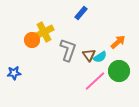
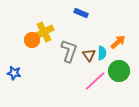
blue rectangle: rotated 72 degrees clockwise
gray L-shape: moved 1 px right, 1 px down
cyan semicircle: moved 2 px right, 4 px up; rotated 56 degrees counterclockwise
blue star: rotated 16 degrees clockwise
